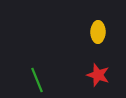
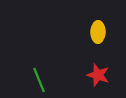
green line: moved 2 px right
